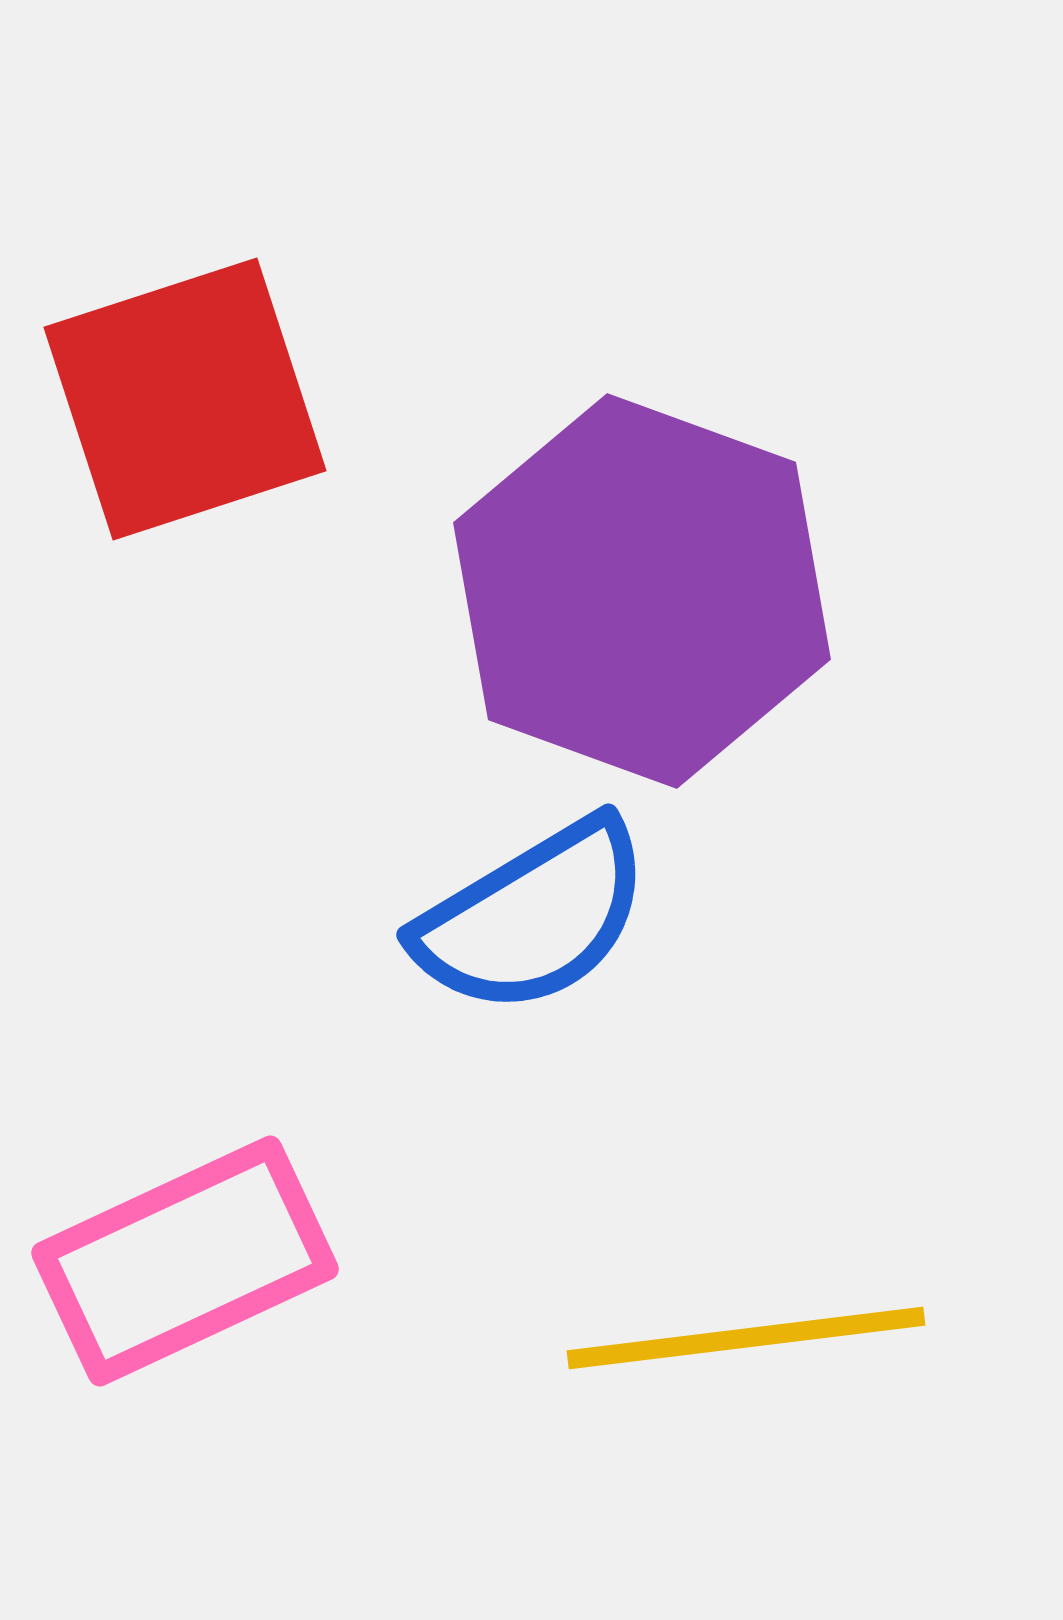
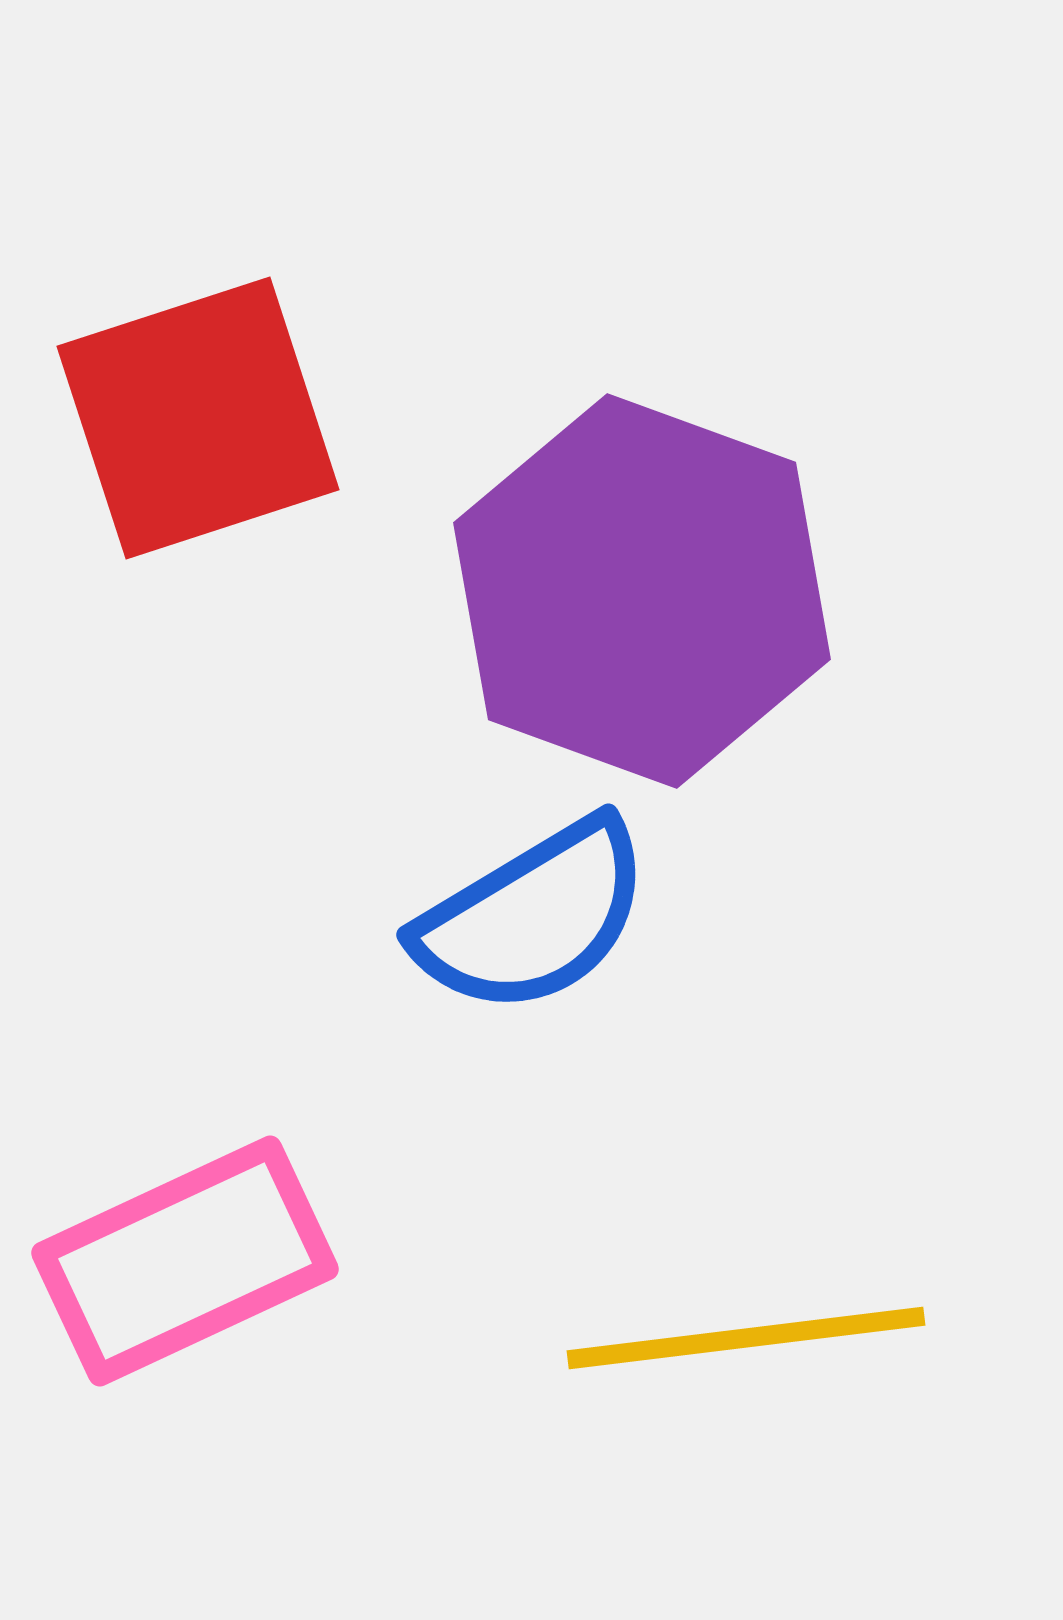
red square: moved 13 px right, 19 px down
